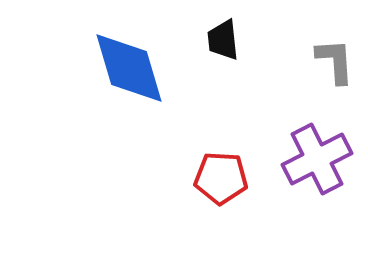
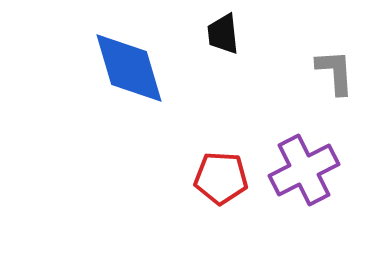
black trapezoid: moved 6 px up
gray L-shape: moved 11 px down
purple cross: moved 13 px left, 11 px down
